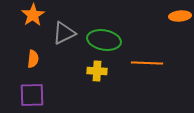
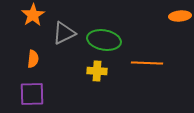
purple square: moved 1 px up
